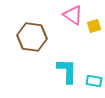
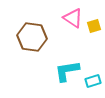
pink triangle: moved 3 px down
cyan L-shape: rotated 100 degrees counterclockwise
cyan rectangle: moved 1 px left; rotated 28 degrees counterclockwise
